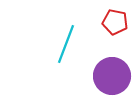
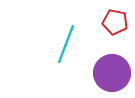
purple circle: moved 3 px up
